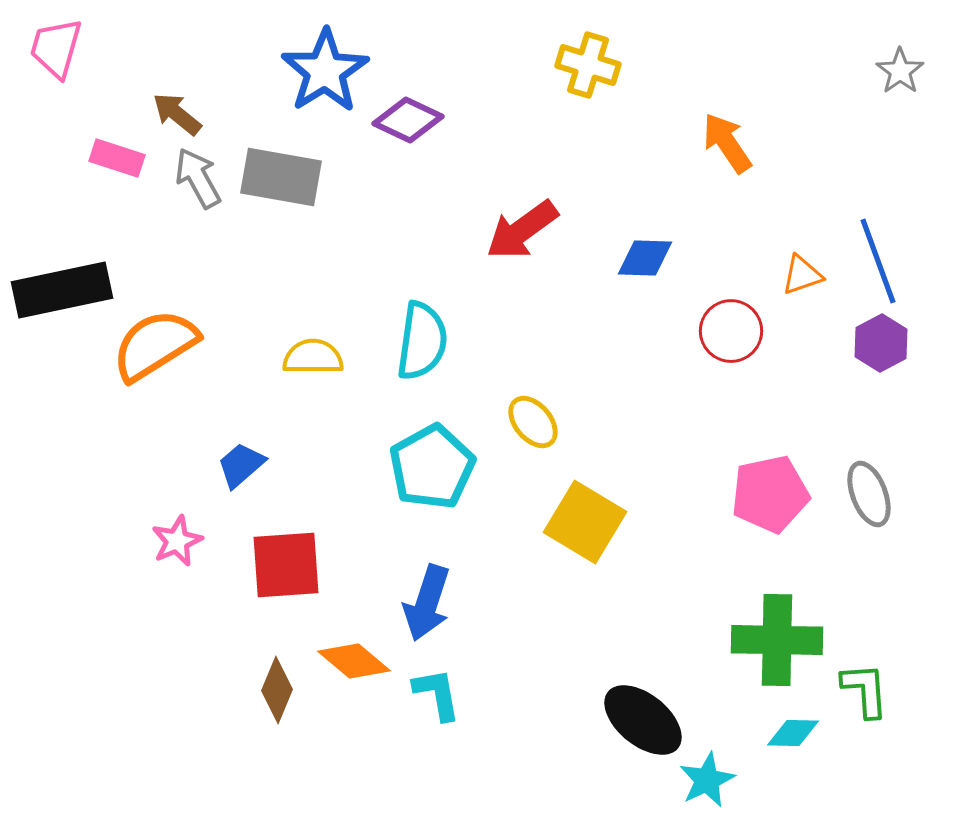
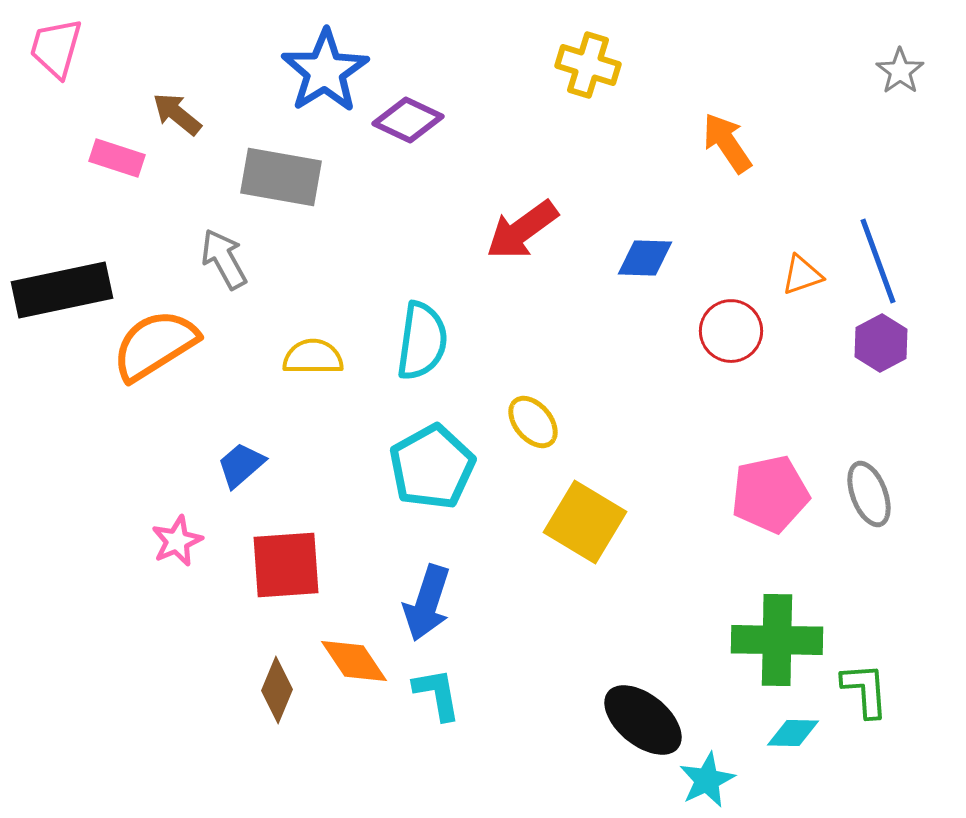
gray arrow: moved 26 px right, 81 px down
orange diamond: rotated 16 degrees clockwise
